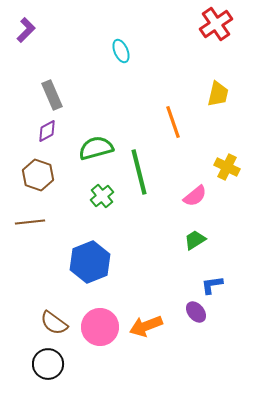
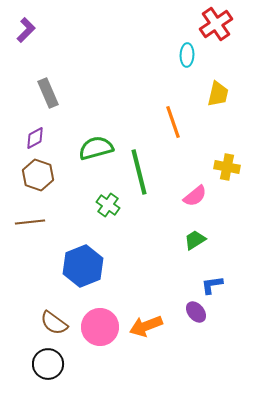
cyan ellipse: moved 66 px right, 4 px down; rotated 25 degrees clockwise
gray rectangle: moved 4 px left, 2 px up
purple diamond: moved 12 px left, 7 px down
yellow cross: rotated 15 degrees counterclockwise
green cross: moved 6 px right, 9 px down; rotated 15 degrees counterclockwise
blue hexagon: moved 7 px left, 4 px down
